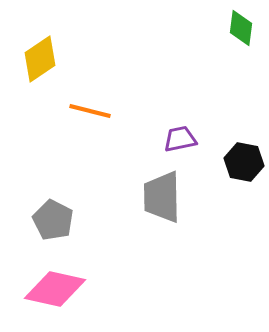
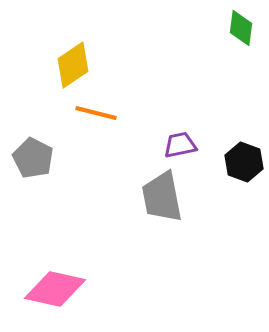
yellow diamond: moved 33 px right, 6 px down
orange line: moved 6 px right, 2 px down
purple trapezoid: moved 6 px down
black hexagon: rotated 9 degrees clockwise
gray trapezoid: rotated 10 degrees counterclockwise
gray pentagon: moved 20 px left, 62 px up
